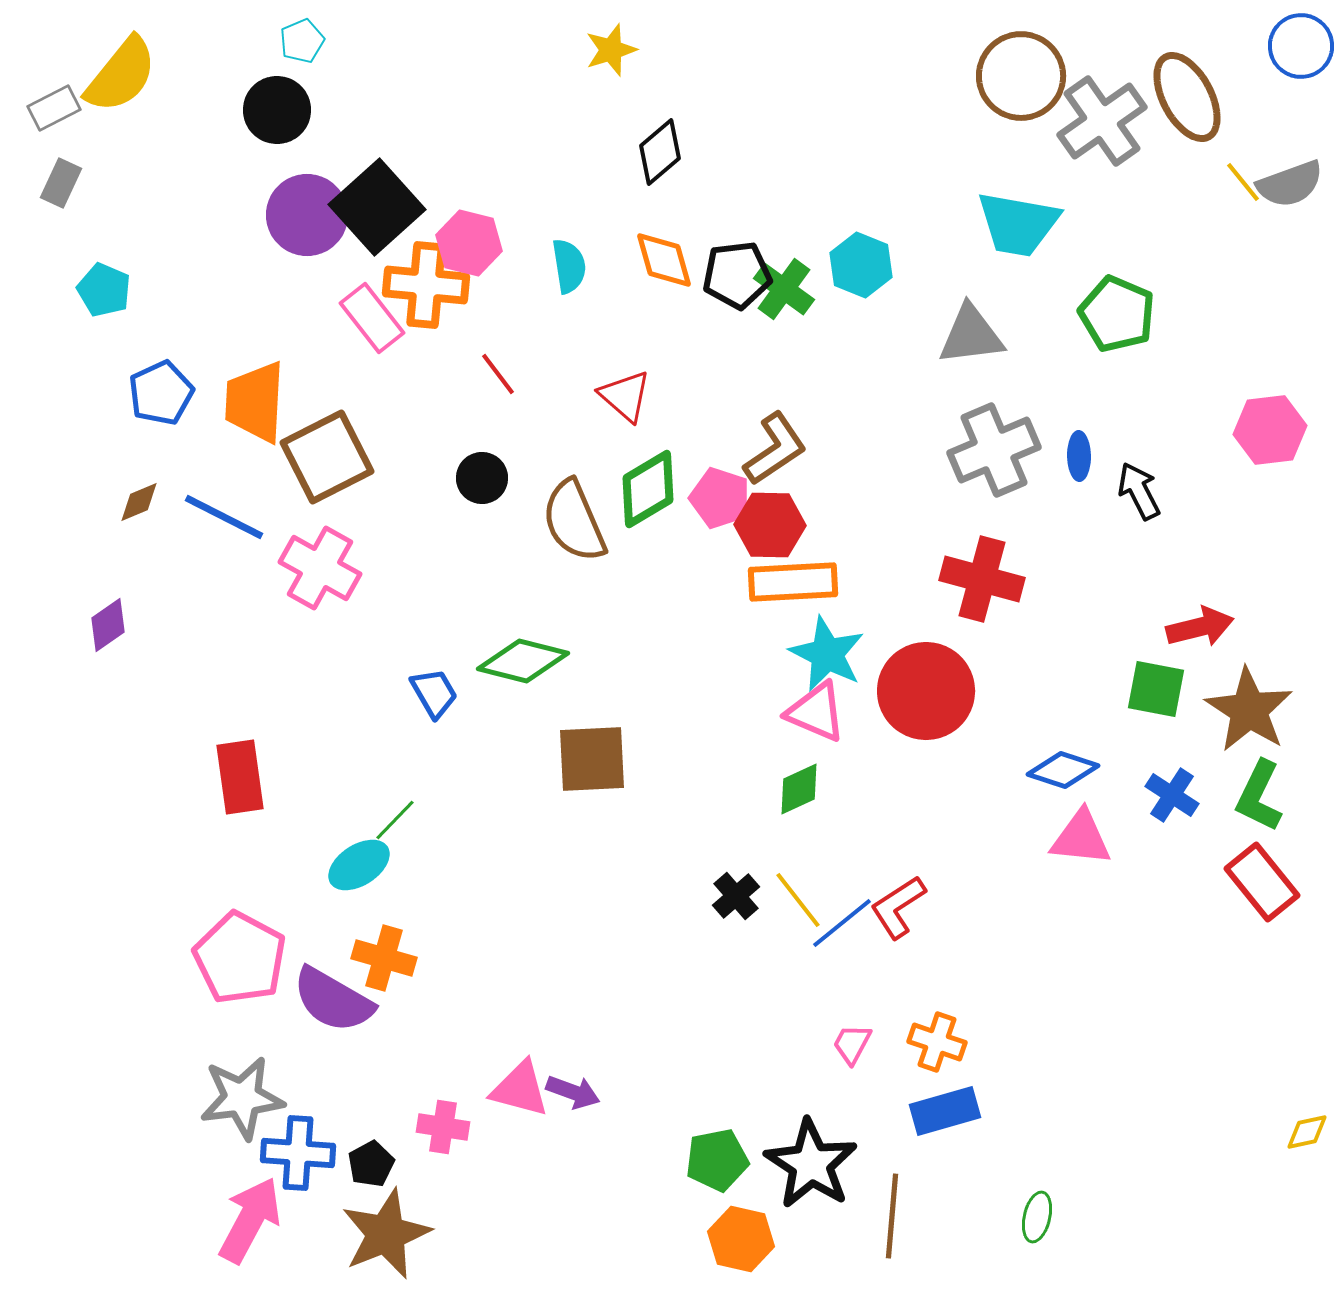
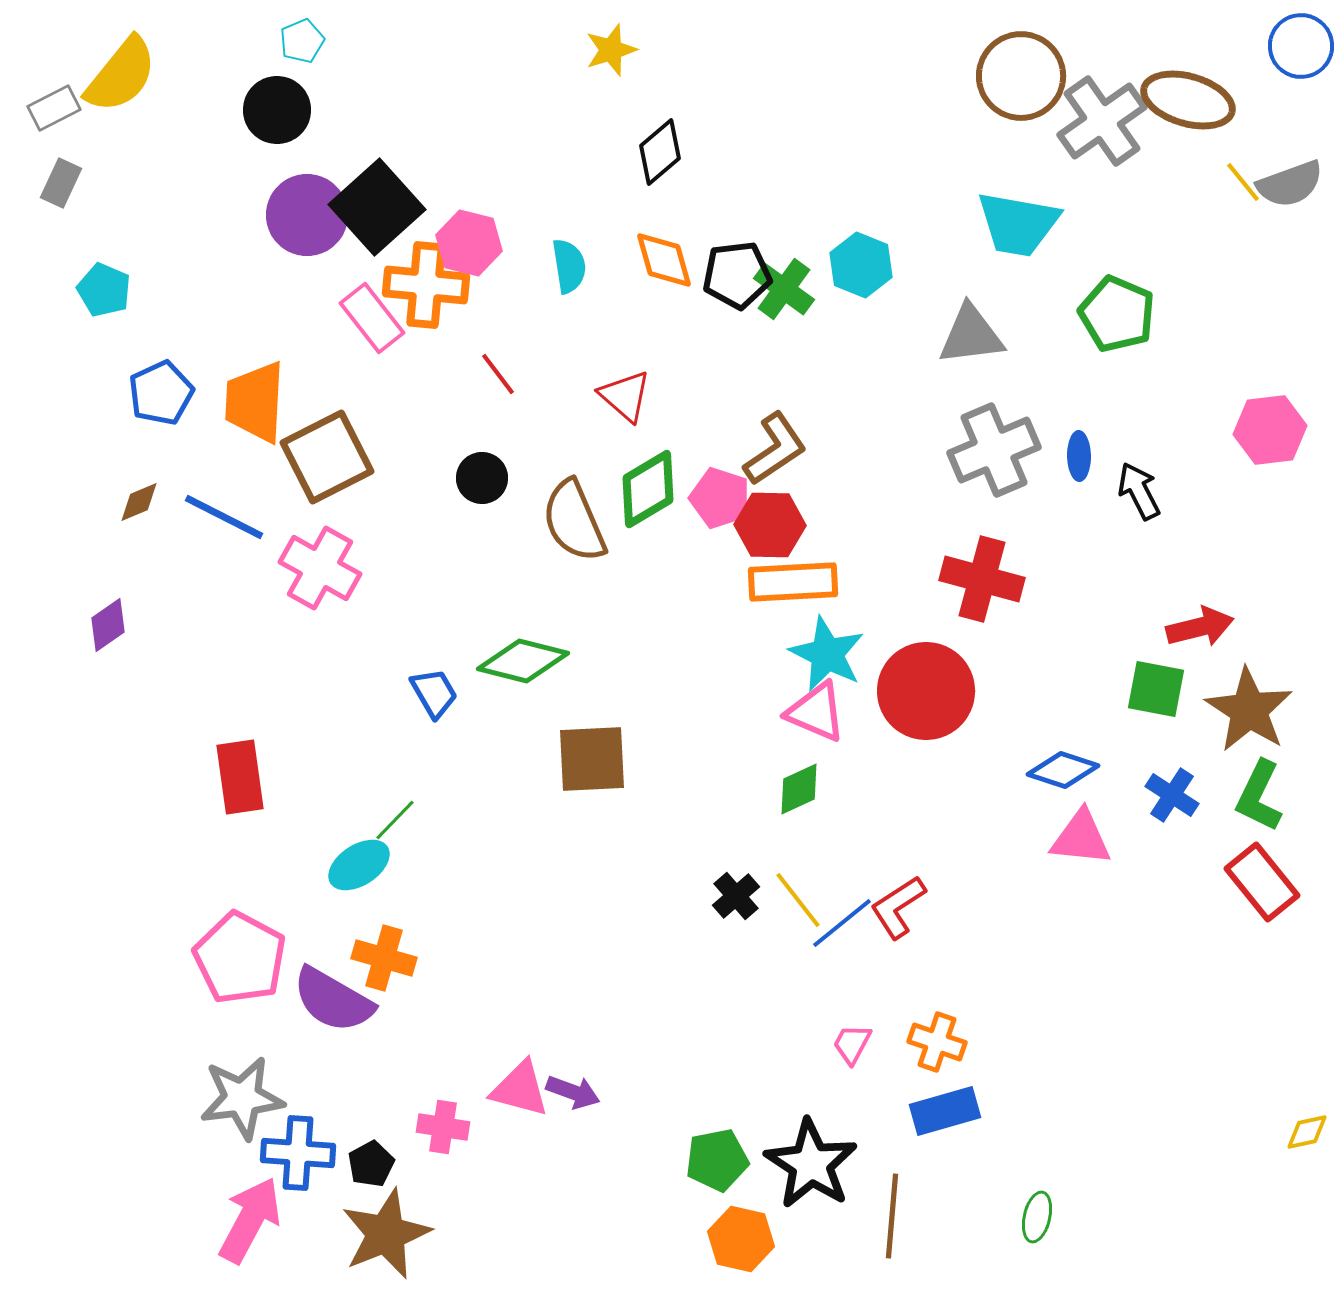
brown ellipse at (1187, 97): moved 1 px right, 3 px down; rotated 46 degrees counterclockwise
